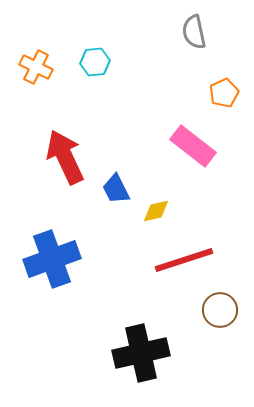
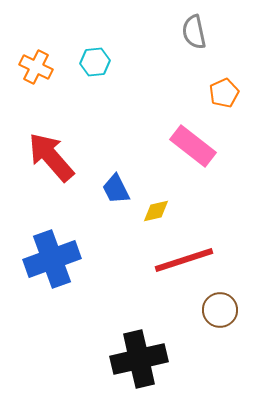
red arrow: moved 14 px left; rotated 16 degrees counterclockwise
black cross: moved 2 px left, 6 px down
